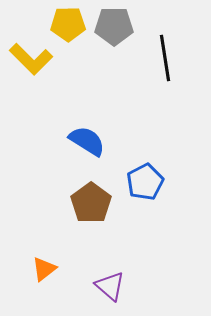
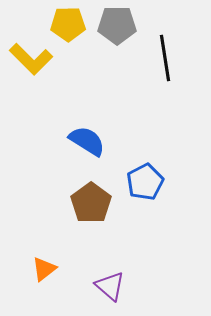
gray pentagon: moved 3 px right, 1 px up
